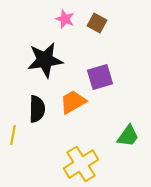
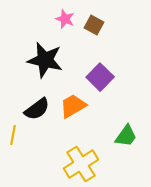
brown square: moved 3 px left, 2 px down
black star: rotated 21 degrees clockwise
purple square: rotated 28 degrees counterclockwise
orange trapezoid: moved 4 px down
black semicircle: rotated 52 degrees clockwise
green trapezoid: moved 2 px left
